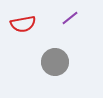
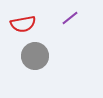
gray circle: moved 20 px left, 6 px up
